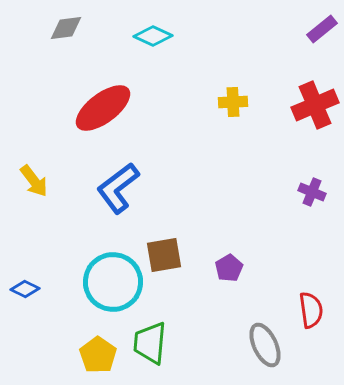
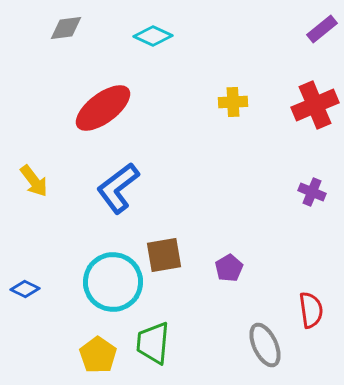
green trapezoid: moved 3 px right
